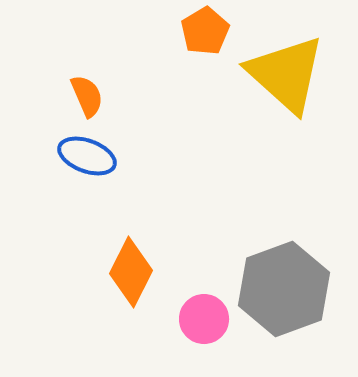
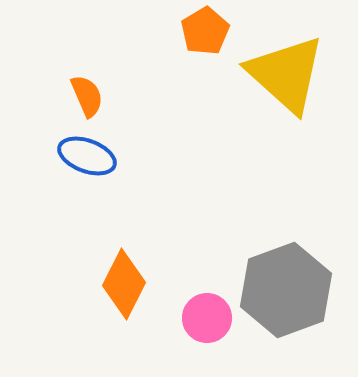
orange diamond: moved 7 px left, 12 px down
gray hexagon: moved 2 px right, 1 px down
pink circle: moved 3 px right, 1 px up
